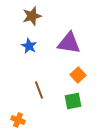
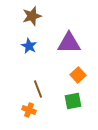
purple triangle: rotated 10 degrees counterclockwise
brown line: moved 1 px left, 1 px up
orange cross: moved 11 px right, 10 px up
